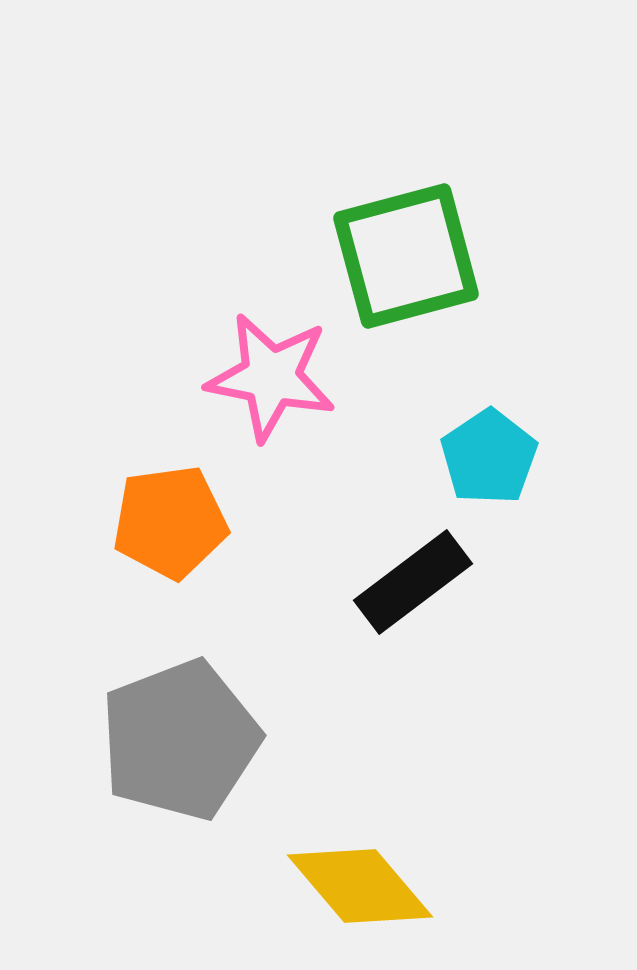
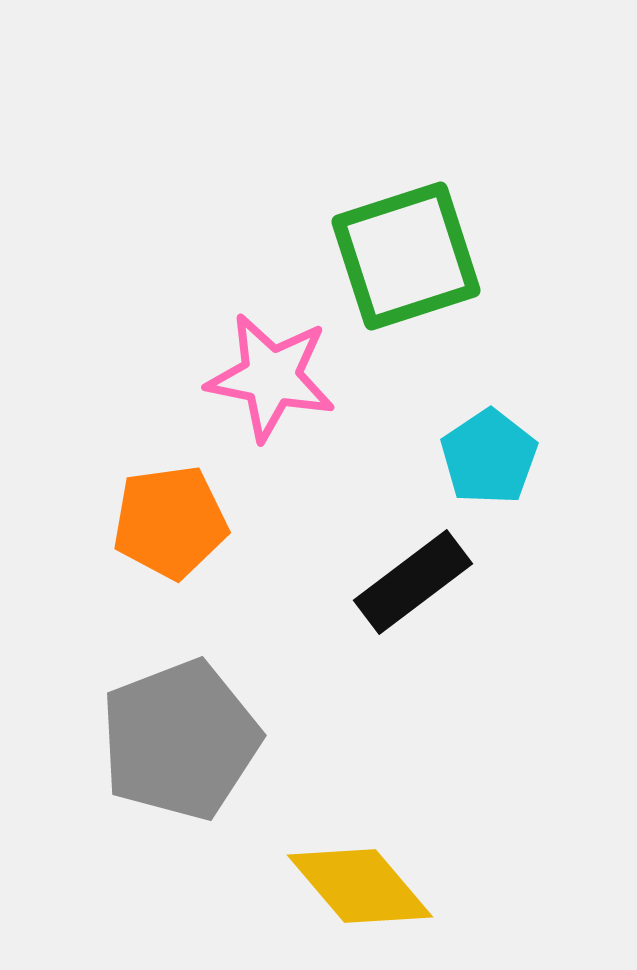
green square: rotated 3 degrees counterclockwise
